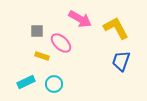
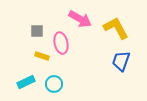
pink ellipse: rotated 35 degrees clockwise
